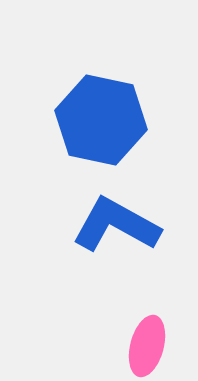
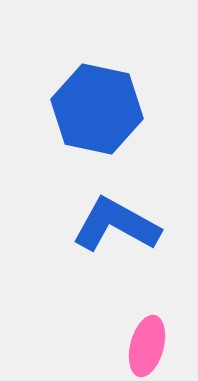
blue hexagon: moved 4 px left, 11 px up
